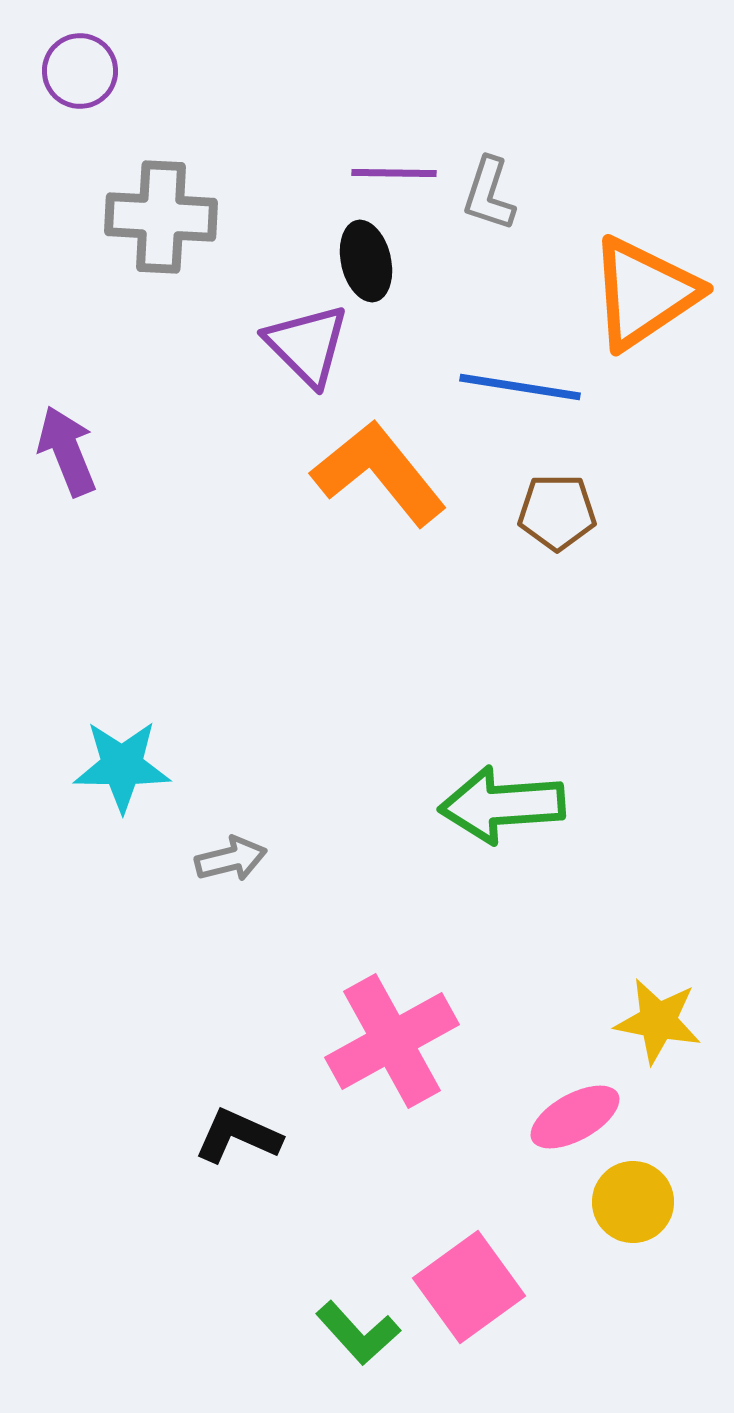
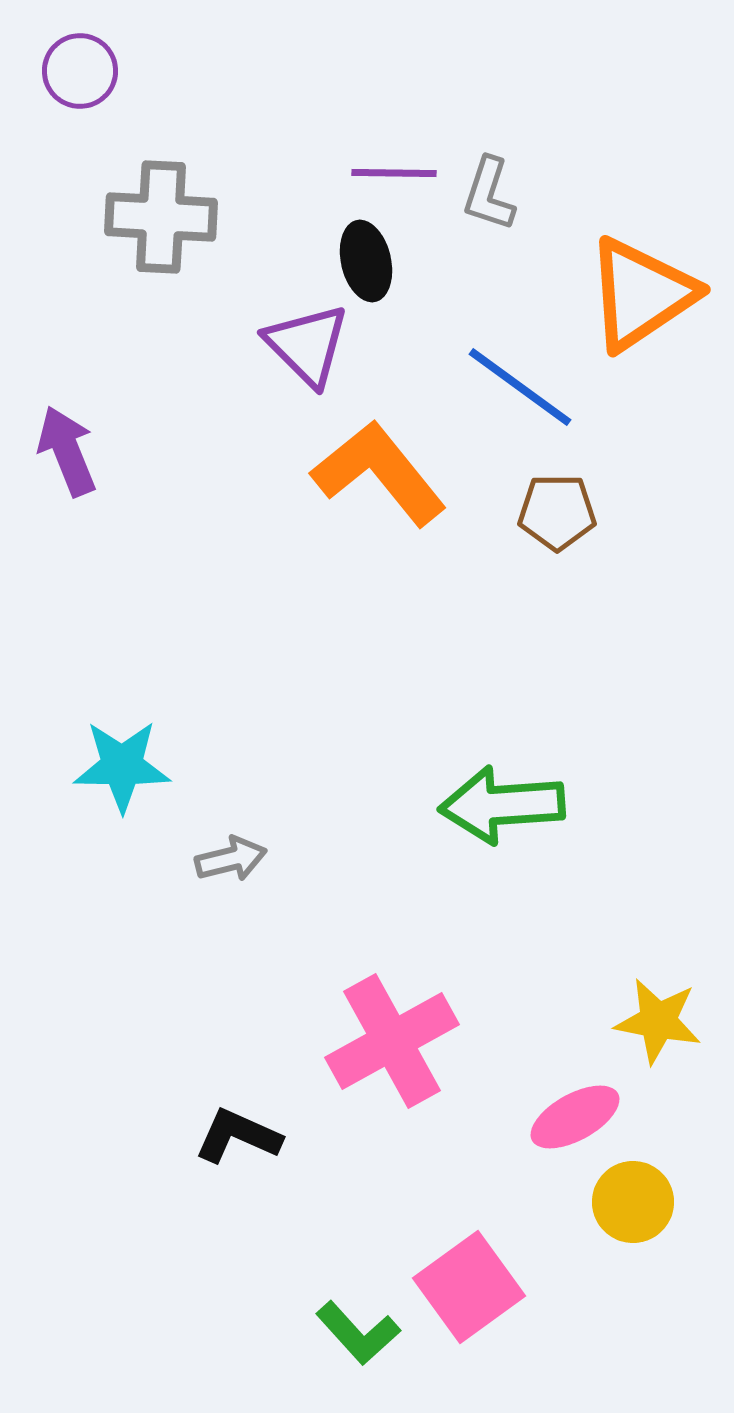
orange triangle: moved 3 px left, 1 px down
blue line: rotated 27 degrees clockwise
